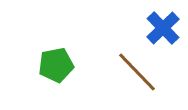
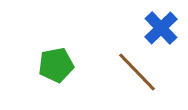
blue cross: moved 2 px left
